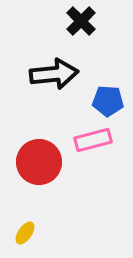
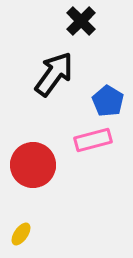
black arrow: rotated 48 degrees counterclockwise
blue pentagon: rotated 28 degrees clockwise
red circle: moved 6 px left, 3 px down
yellow ellipse: moved 4 px left, 1 px down
